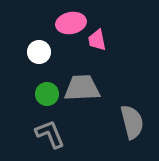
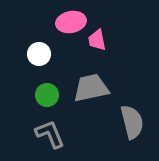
pink ellipse: moved 1 px up
white circle: moved 2 px down
gray trapezoid: moved 9 px right; rotated 9 degrees counterclockwise
green circle: moved 1 px down
